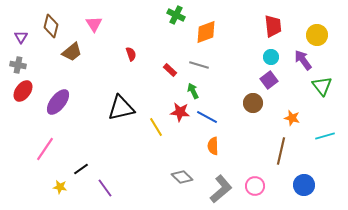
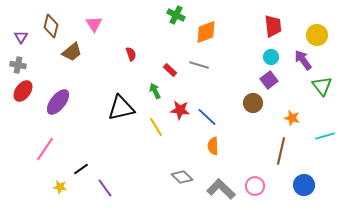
green arrow: moved 38 px left
red star: moved 2 px up
blue line: rotated 15 degrees clockwise
gray L-shape: rotated 96 degrees counterclockwise
